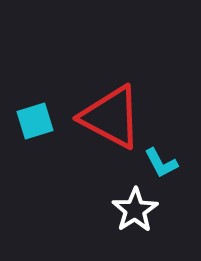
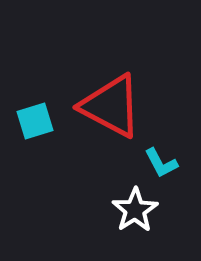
red triangle: moved 11 px up
